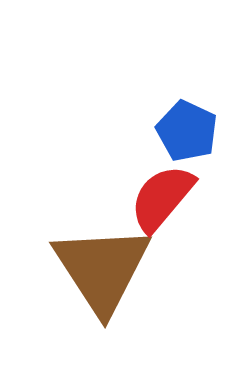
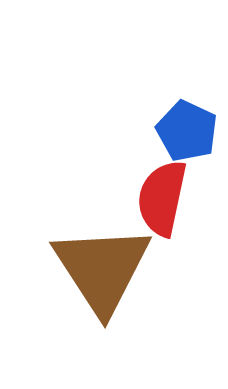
red semicircle: rotated 28 degrees counterclockwise
